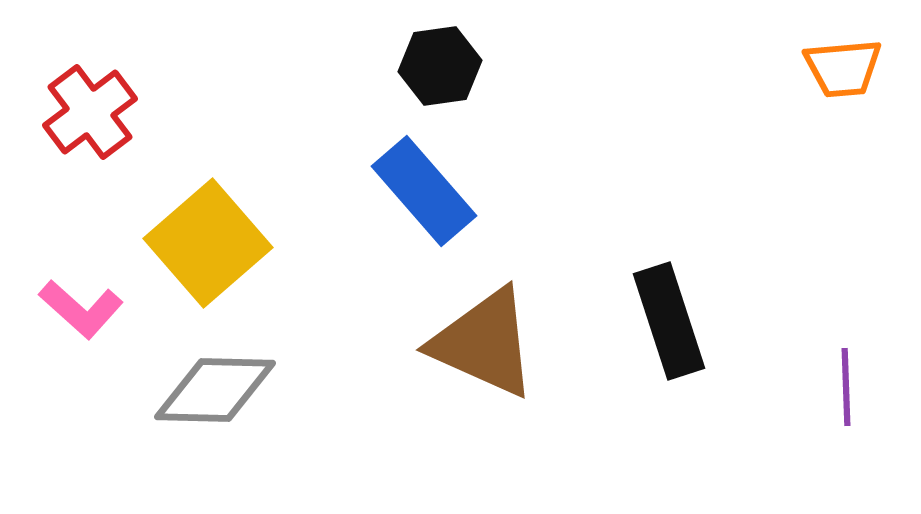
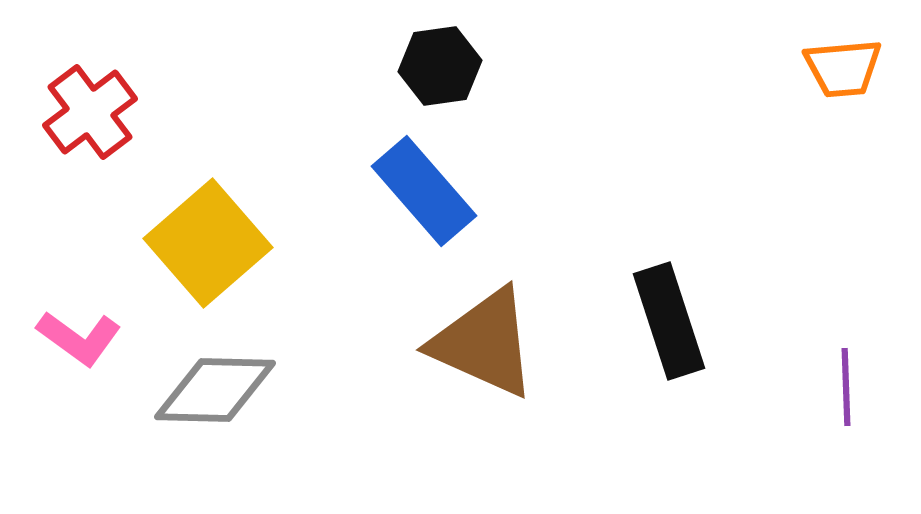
pink L-shape: moved 2 px left, 29 px down; rotated 6 degrees counterclockwise
